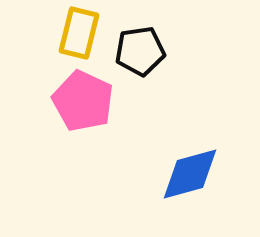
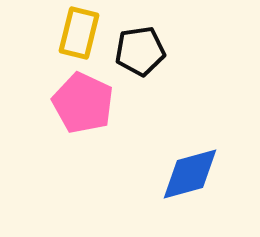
pink pentagon: moved 2 px down
